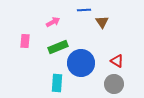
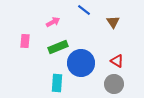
blue line: rotated 40 degrees clockwise
brown triangle: moved 11 px right
